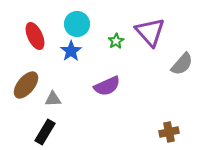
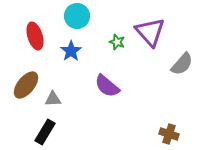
cyan circle: moved 8 px up
red ellipse: rotated 8 degrees clockwise
green star: moved 1 px right, 1 px down; rotated 21 degrees counterclockwise
purple semicircle: rotated 64 degrees clockwise
brown cross: moved 2 px down; rotated 30 degrees clockwise
